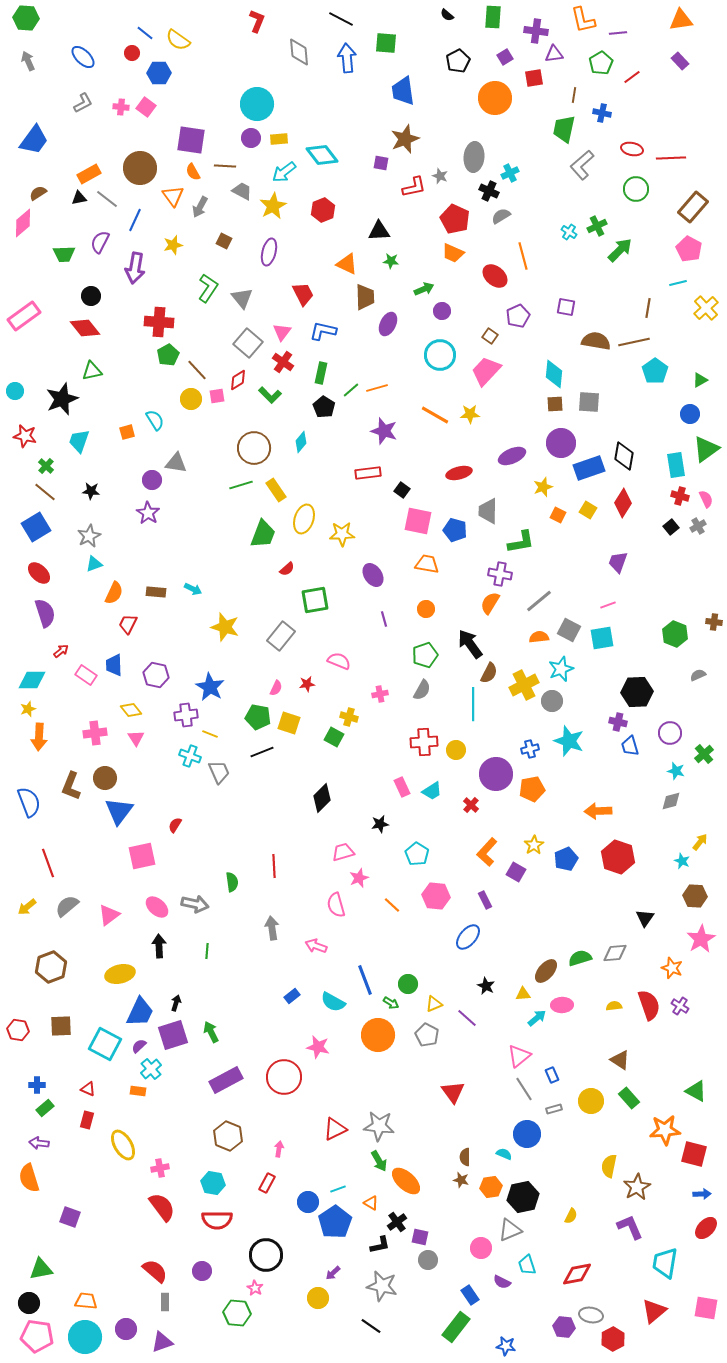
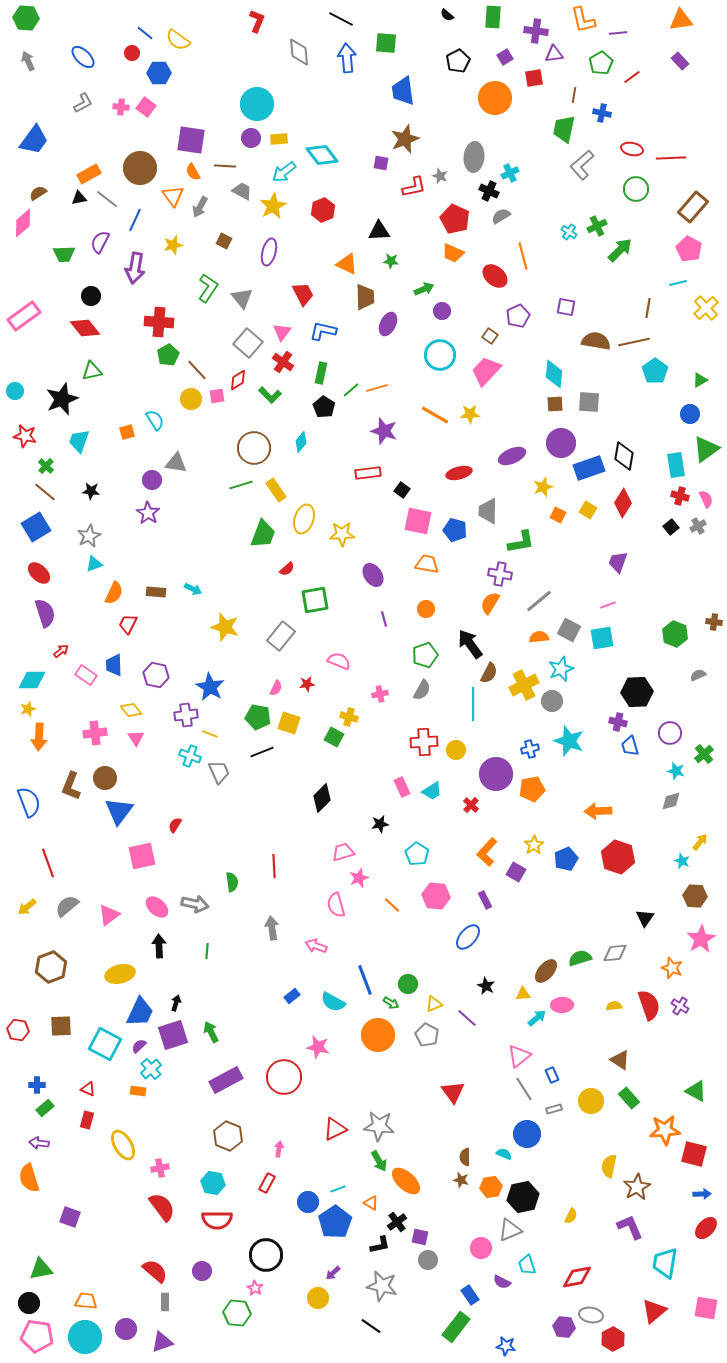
red diamond at (577, 1274): moved 3 px down
